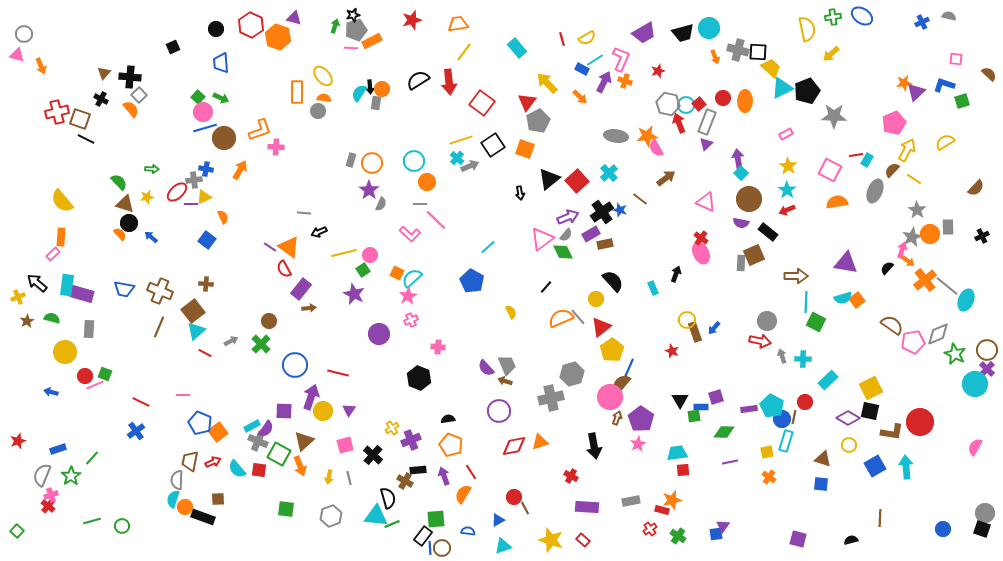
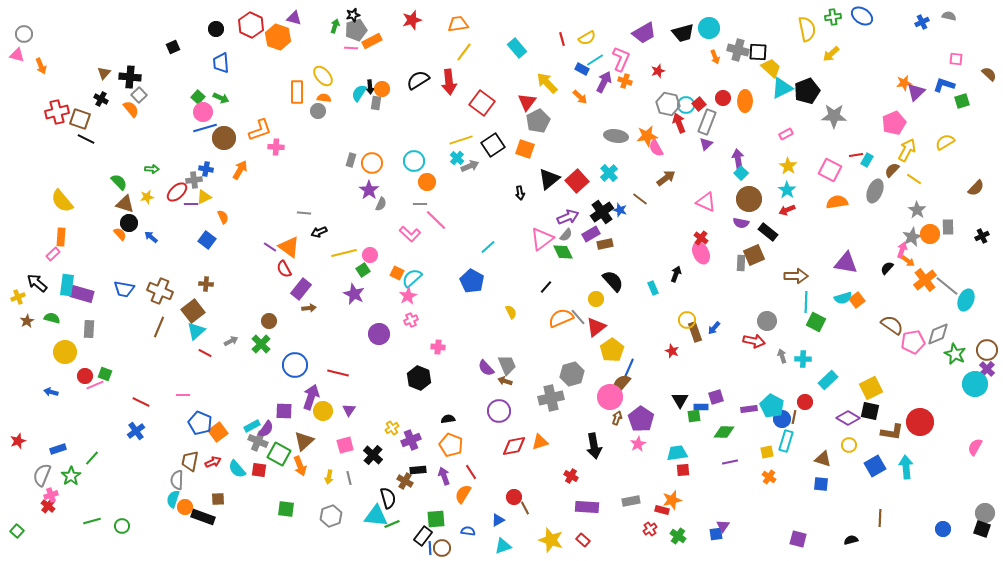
red triangle at (601, 327): moved 5 px left
red arrow at (760, 341): moved 6 px left
